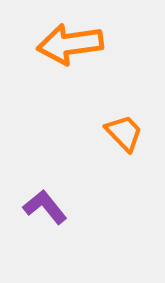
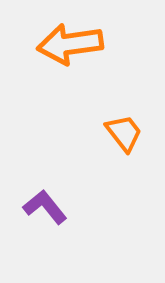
orange trapezoid: rotated 6 degrees clockwise
